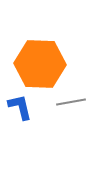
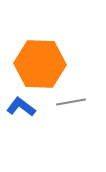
blue L-shape: moved 1 px right; rotated 40 degrees counterclockwise
